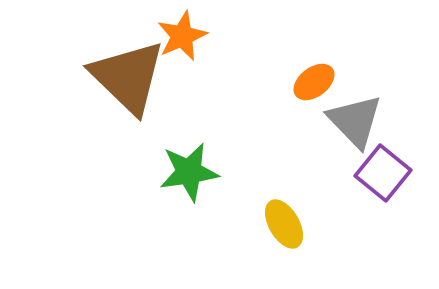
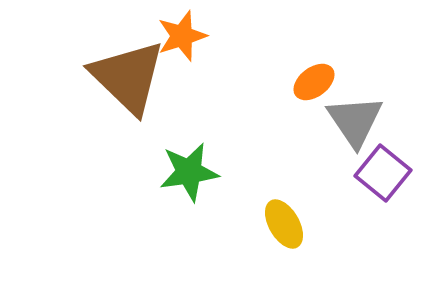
orange star: rotated 6 degrees clockwise
gray triangle: rotated 10 degrees clockwise
